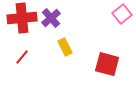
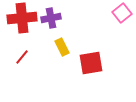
pink square: moved 1 px up
purple cross: rotated 30 degrees clockwise
yellow rectangle: moved 3 px left
red square: moved 16 px left, 1 px up; rotated 25 degrees counterclockwise
